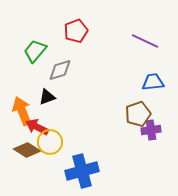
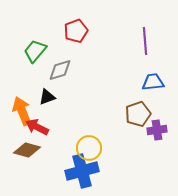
purple line: rotated 60 degrees clockwise
purple cross: moved 6 px right
yellow circle: moved 39 px right, 6 px down
brown diamond: rotated 16 degrees counterclockwise
